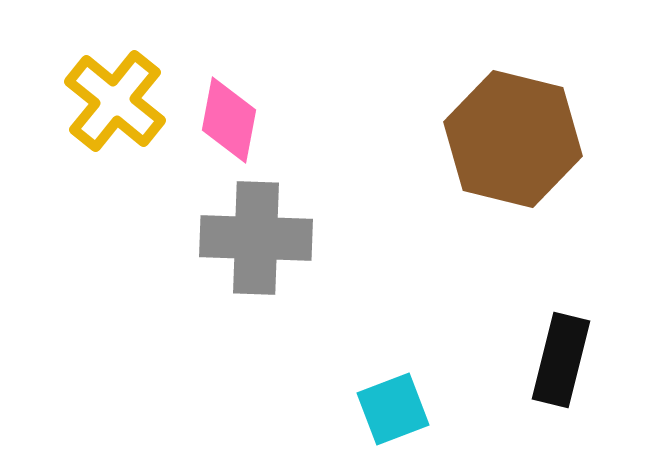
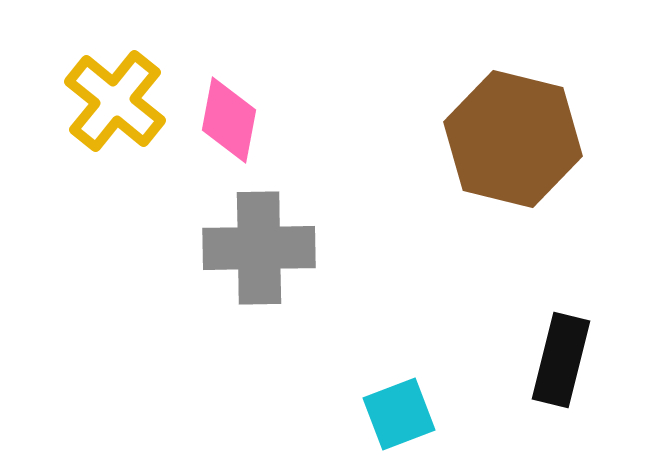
gray cross: moved 3 px right, 10 px down; rotated 3 degrees counterclockwise
cyan square: moved 6 px right, 5 px down
